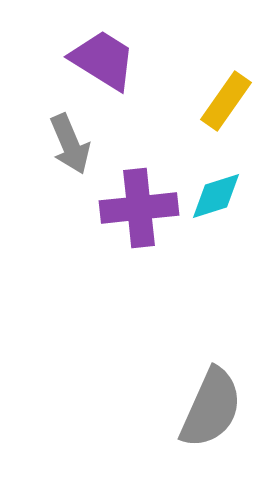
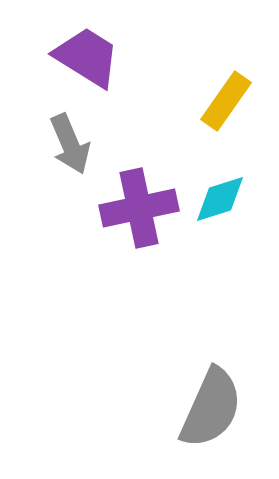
purple trapezoid: moved 16 px left, 3 px up
cyan diamond: moved 4 px right, 3 px down
purple cross: rotated 6 degrees counterclockwise
